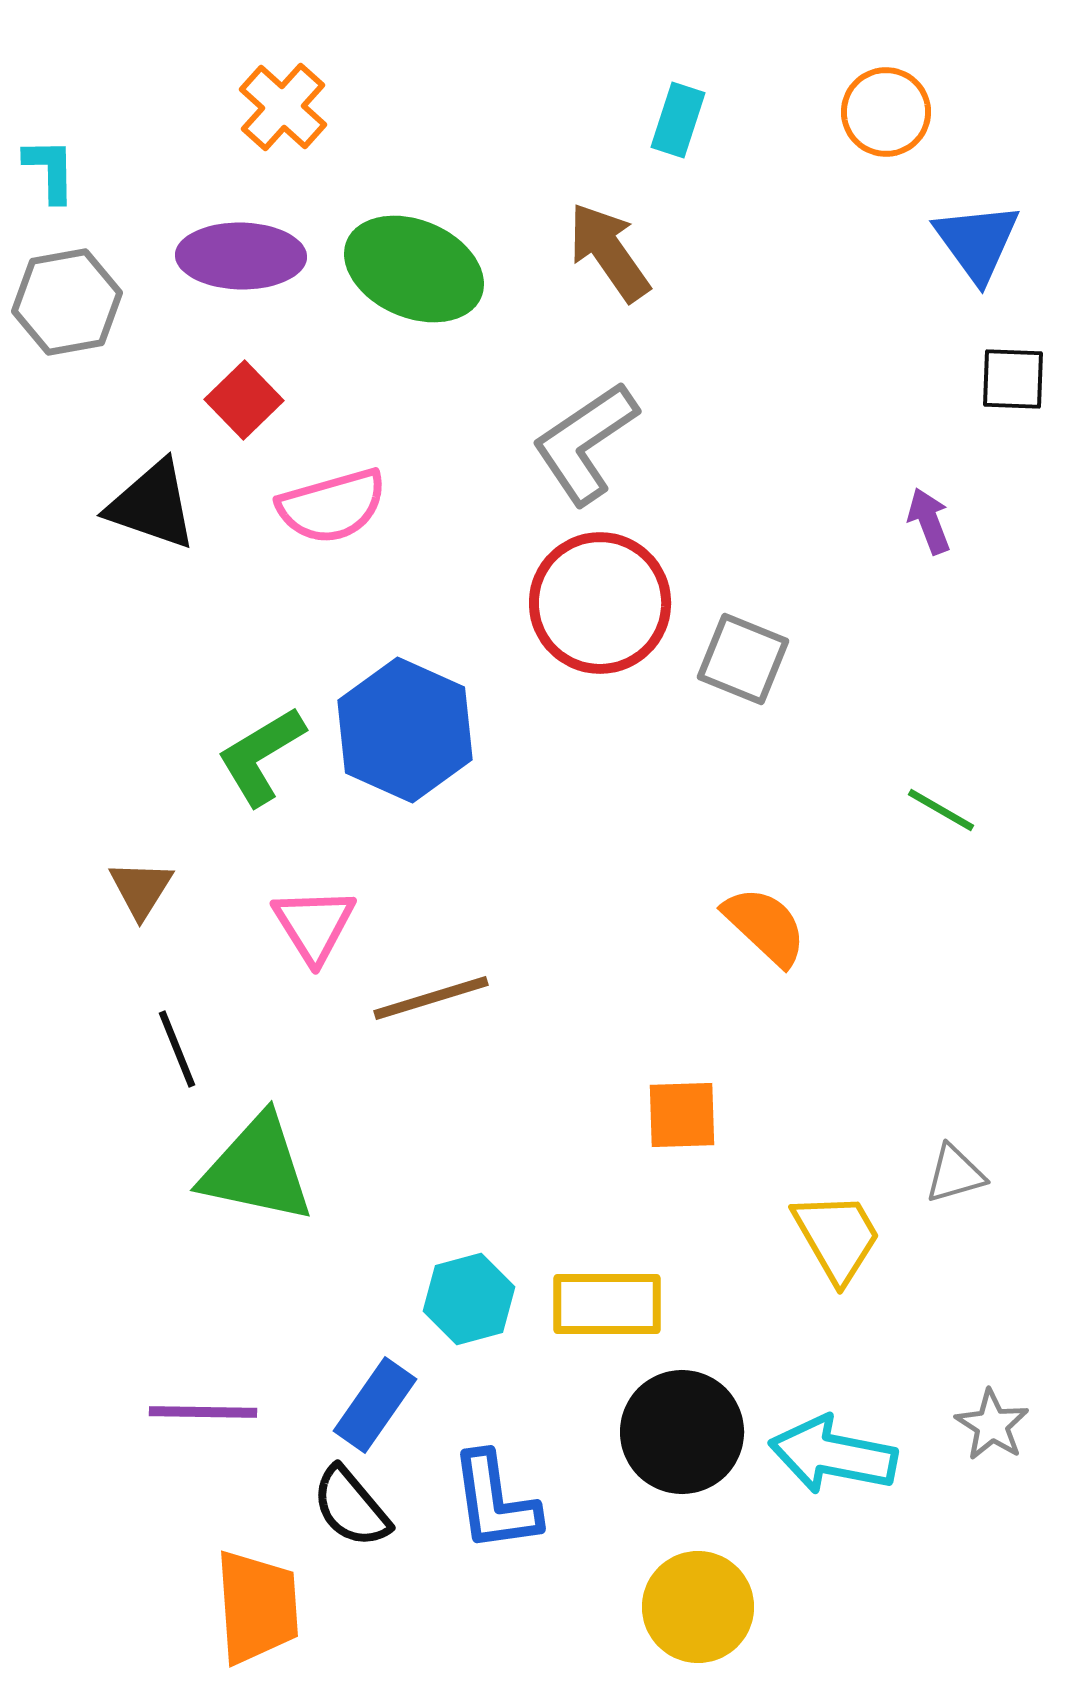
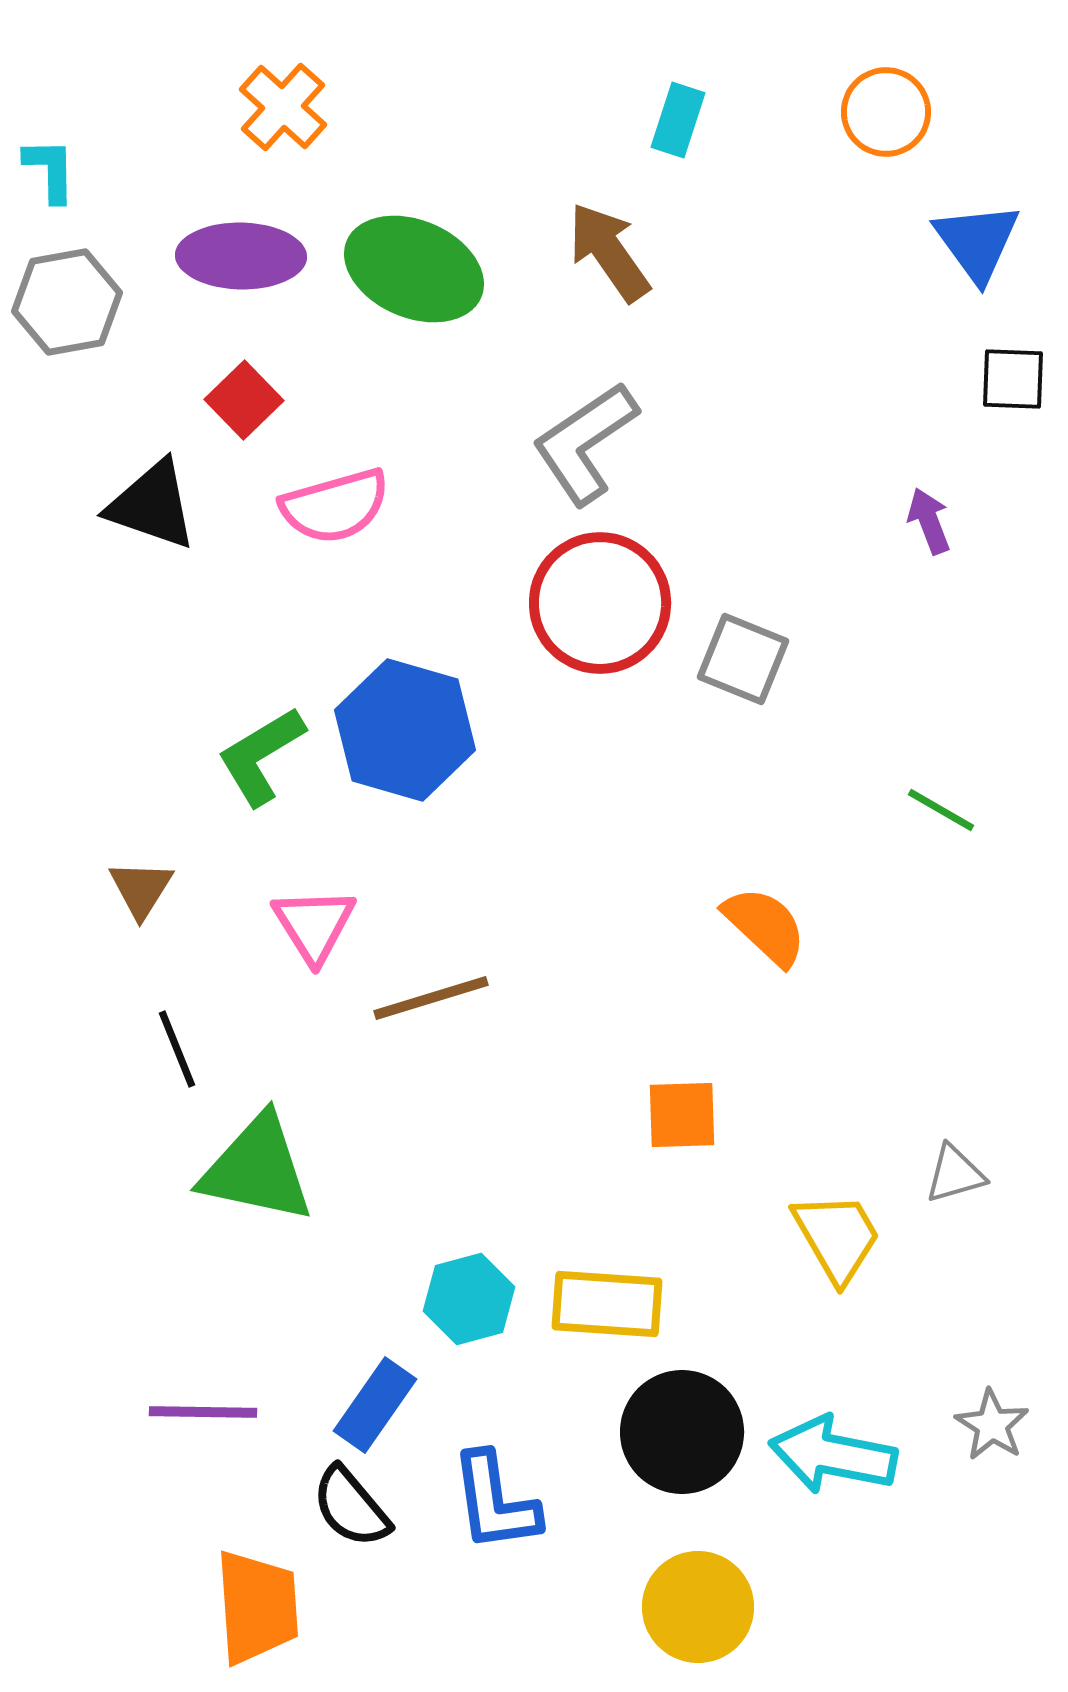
pink semicircle: moved 3 px right
blue hexagon: rotated 8 degrees counterclockwise
yellow rectangle: rotated 4 degrees clockwise
